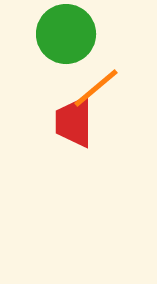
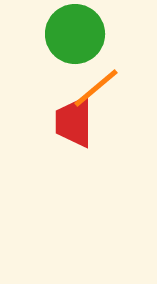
green circle: moved 9 px right
